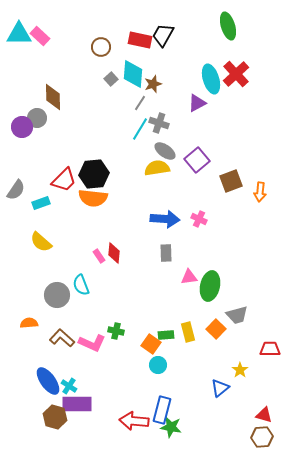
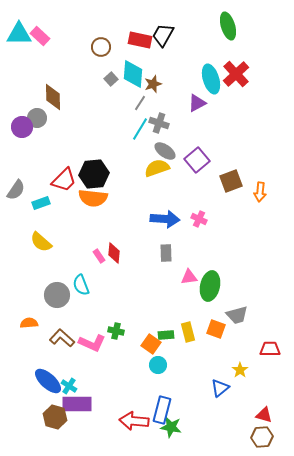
yellow semicircle at (157, 168): rotated 10 degrees counterclockwise
orange square at (216, 329): rotated 24 degrees counterclockwise
blue ellipse at (48, 381): rotated 12 degrees counterclockwise
